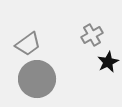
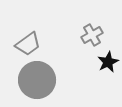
gray circle: moved 1 px down
